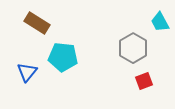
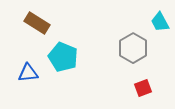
cyan pentagon: rotated 16 degrees clockwise
blue triangle: moved 1 px right, 1 px down; rotated 45 degrees clockwise
red square: moved 1 px left, 7 px down
